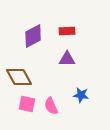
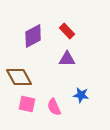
red rectangle: rotated 49 degrees clockwise
pink semicircle: moved 3 px right, 1 px down
